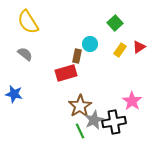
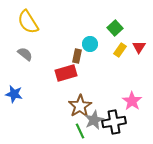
green square: moved 5 px down
red triangle: rotated 24 degrees counterclockwise
